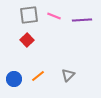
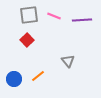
gray triangle: moved 14 px up; rotated 24 degrees counterclockwise
